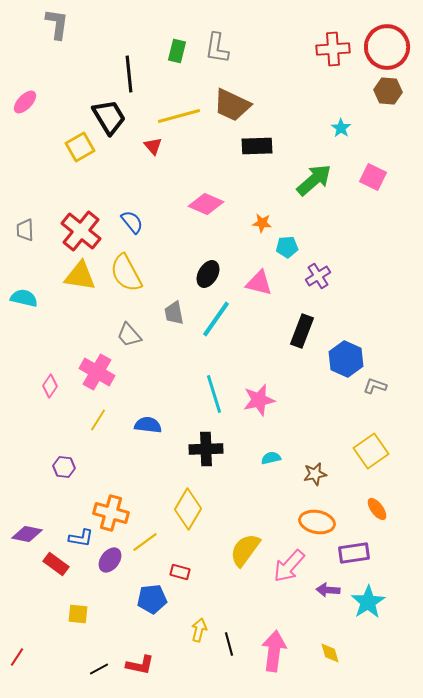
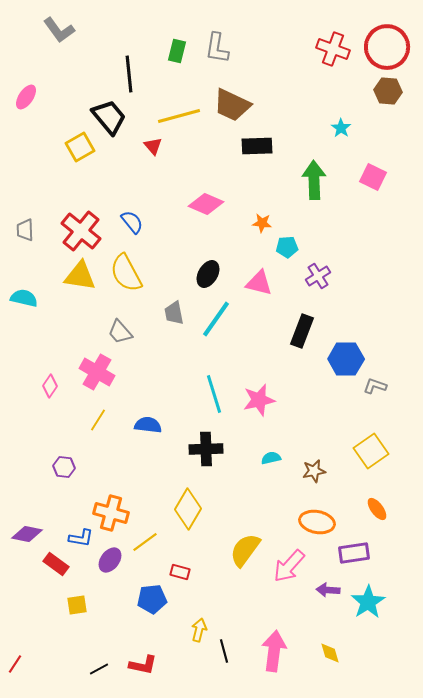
gray L-shape at (57, 24): moved 2 px right, 6 px down; rotated 136 degrees clockwise
red cross at (333, 49): rotated 24 degrees clockwise
pink ellipse at (25, 102): moved 1 px right, 5 px up; rotated 10 degrees counterclockwise
black trapezoid at (109, 117): rotated 9 degrees counterclockwise
green arrow at (314, 180): rotated 51 degrees counterclockwise
gray trapezoid at (129, 335): moved 9 px left, 3 px up
blue hexagon at (346, 359): rotated 24 degrees counterclockwise
brown star at (315, 474): moved 1 px left, 3 px up
yellow square at (78, 614): moved 1 px left, 9 px up; rotated 15 degrees counterclockwise
black line at (229, 644): moved 5 px left, 7 px down
red line at (17, 657): moved 2 px left, 7 px down
red L-shape at (140, 665): moved 3 px right
